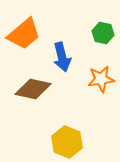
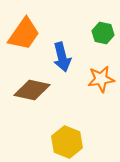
orange trapezoid: rotated 15 degrees counterclockwise
brown diamond: moved 1 px left, 1 px down
